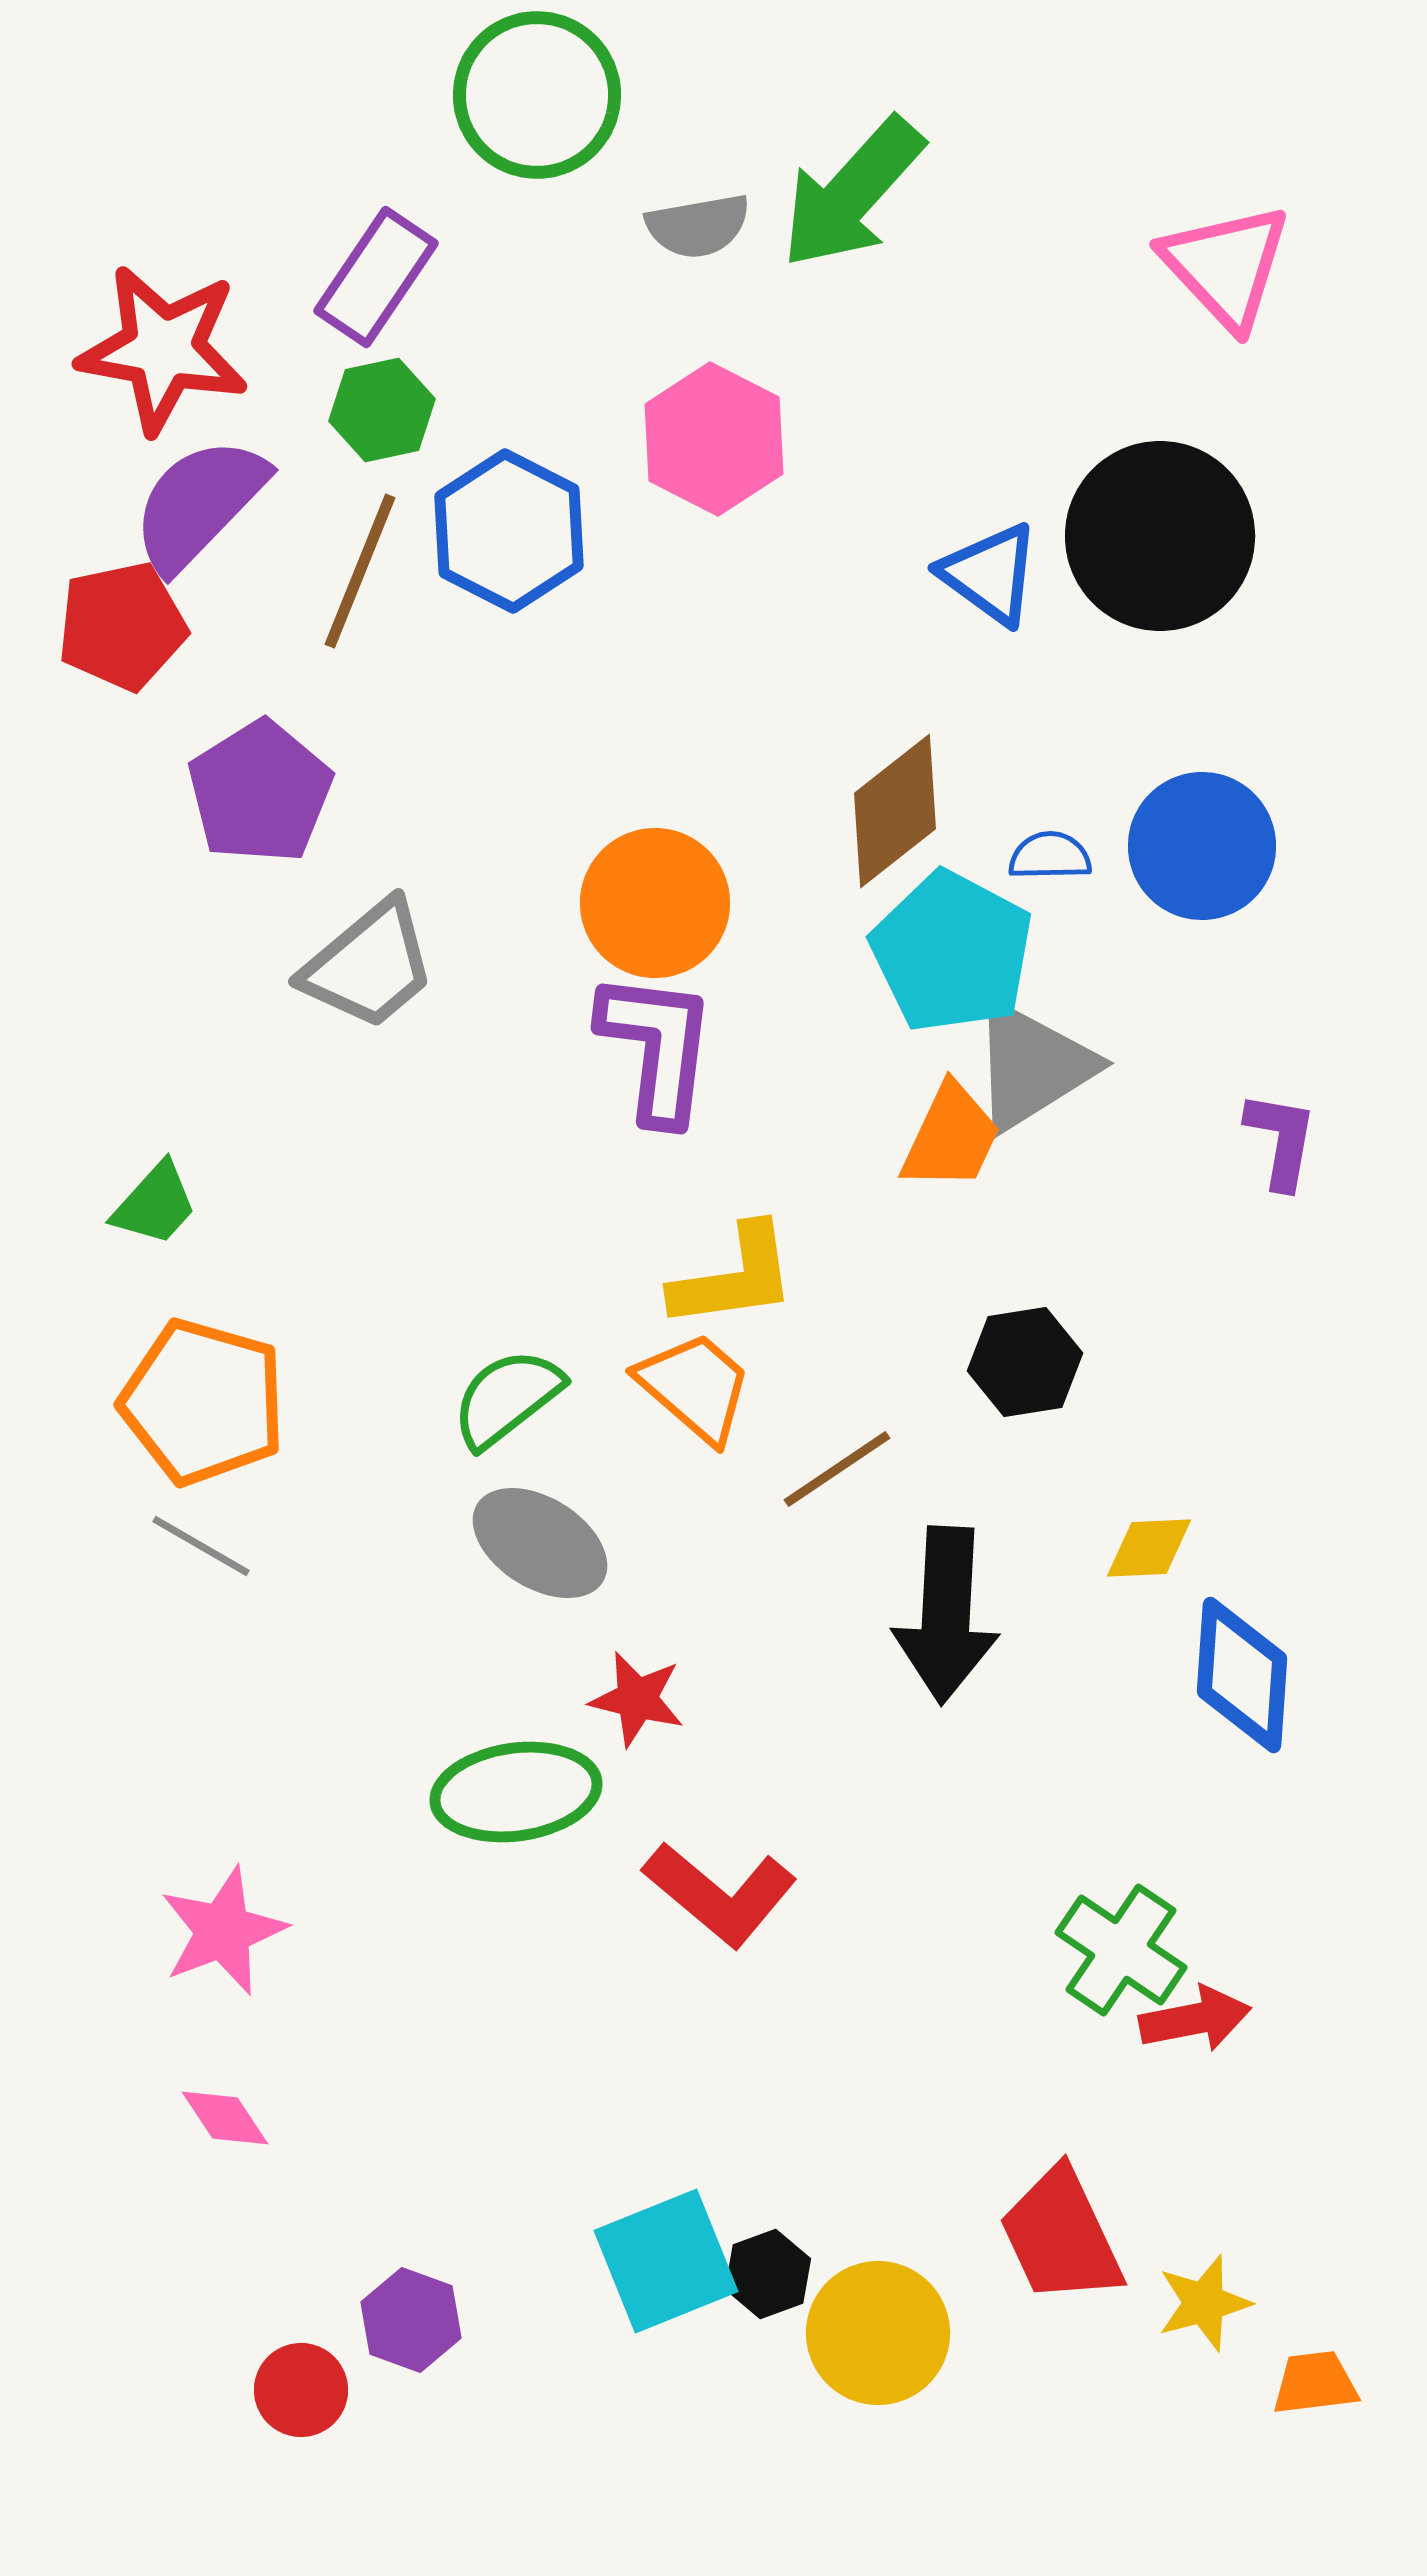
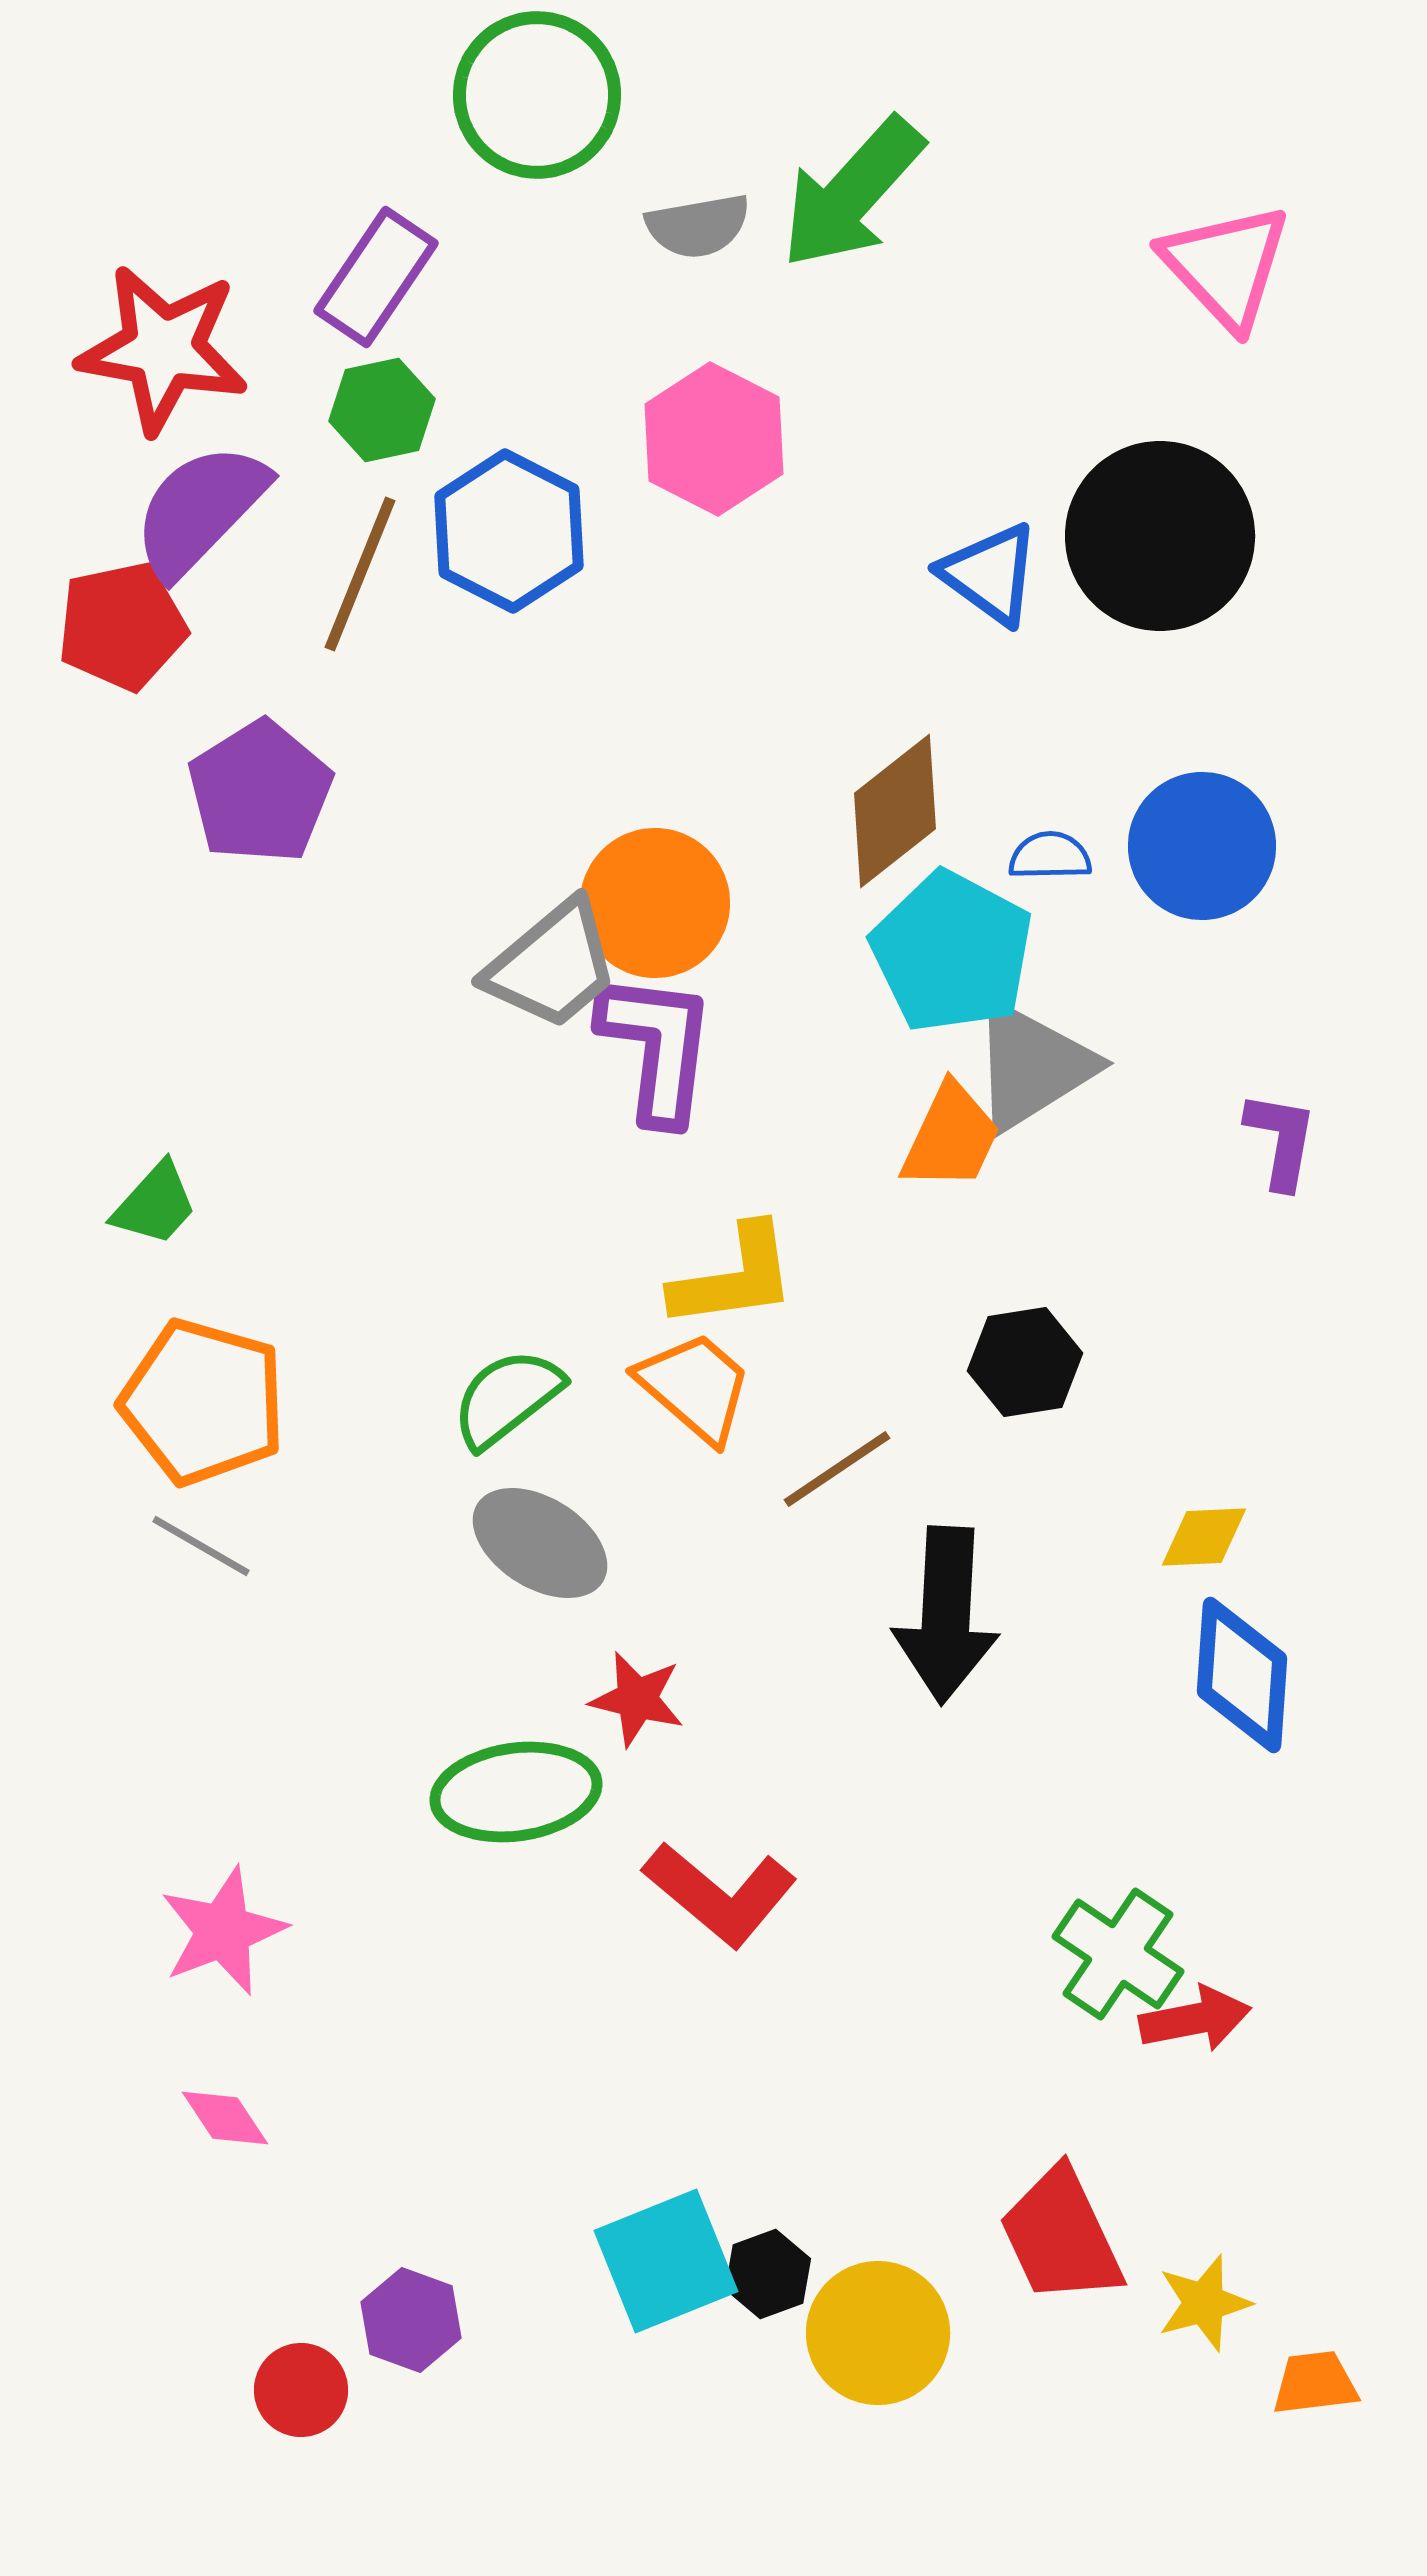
purple semicircle at (199, 504): moved 1 px right, 6 px down
brown line at (360, 571): moved 3 px down
gray trapezoid at (369, 965): moved 183 px right
yellow diamond at (1149, 1548): moved 55 px right, 11 px up
green cross at (1121, 1950): moved 3 px left, 4 px down
